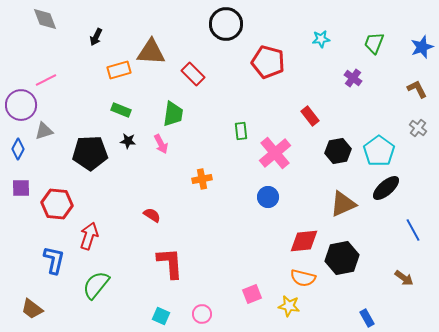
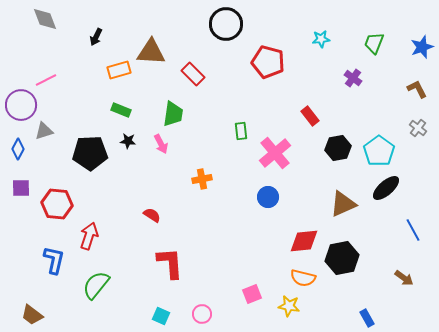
black hexagon at (338, 151): moved 3 px up
brown trapezoid at (32, 309): moved 6 px down
